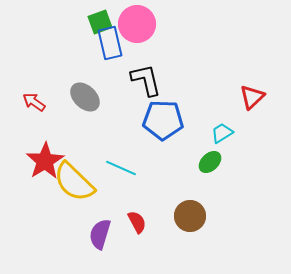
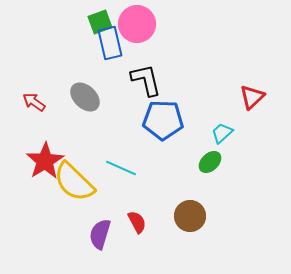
cyan trapezoid: rotated 10 degrees counterclockwise
